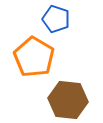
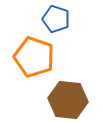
orange pentagon: rotated 12 degrees counterclockwise
